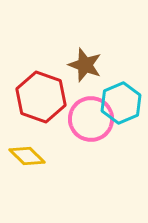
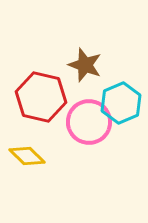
red hexagon: rotated 6 degrees counterclockwise
pink circle: moved 2 px left, 3 px down
